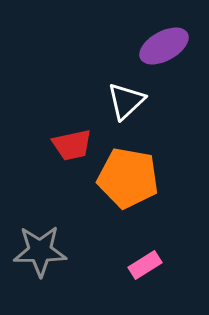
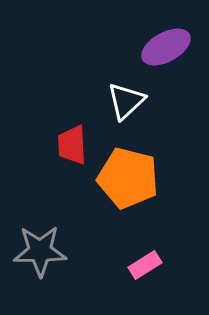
purple ellipse: moved 2 px right, 1 px down
red trapezoid: rotated 99 degrees clockwise
orange pentagon: rotated 4 degrees clockwise
